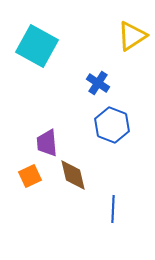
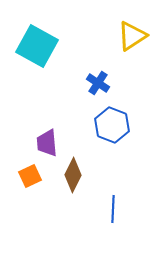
brown diamond: rotated 40 degrees clockwise
